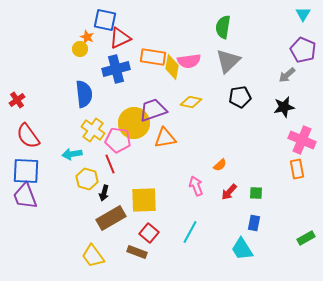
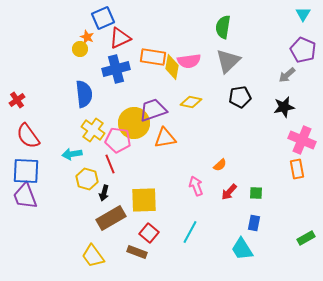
blue square at (105, 20): moved 2 px left, 2 px up; rotated 35 degrees counterclockwise
